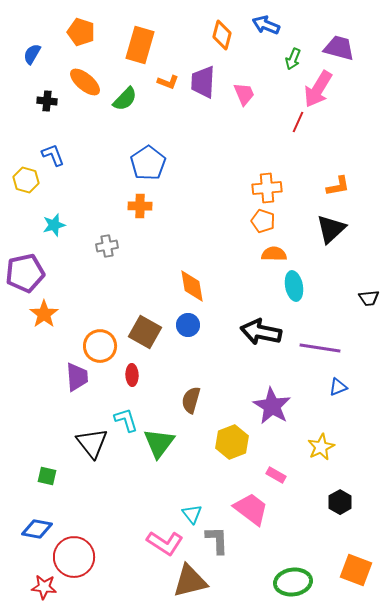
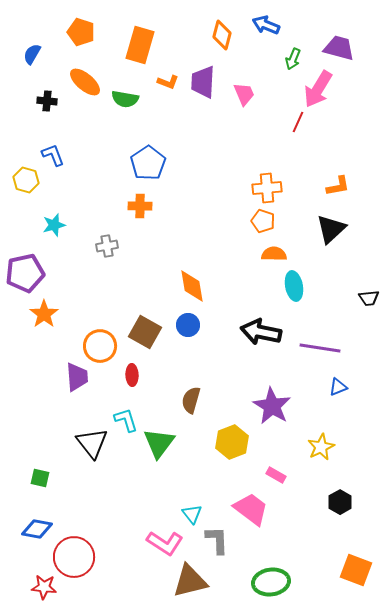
green semicircle at (125, 99): rotated 56 degrees clockwise
green square at (47, 476): moved 7 px left, 2 px down
green ellipse at (293, 582): moved 22 px left
